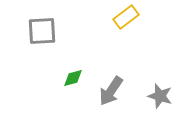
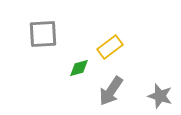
yellow rectangle: moved 16 px left, 30 px down
gray square: moved 1 px right, 3 px down
green diamond: moved 6 px right, 10 px up
